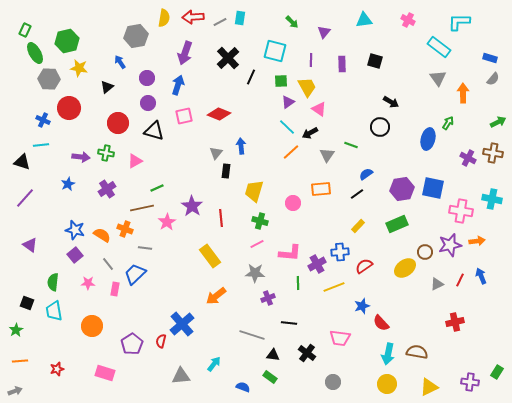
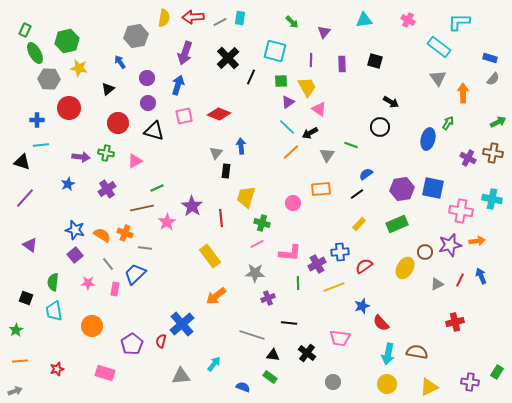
black triangle at (107, 87): moved 1 px right, 2 px down
blue cross at (43, 120): moved 6 px left; rotated 24 degrees counterclockwise
yellow trapezoid at (254, 191): moved 8 px left, 6 px down
green cross at (260, 221): moved 2 px right, 2 px down
yellow rectangle at (358, 226): moved 1 px right, 2 px up
orange cross at (125, 229): moved 4 px down
yellow ellipse at (405, 268): rotated 25 degrees counterclockwise
black square at (27, 303): moved 1 px left, 5 px up
